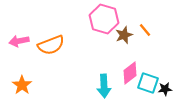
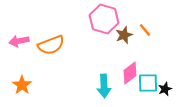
cyan square: rotated 20 degrees counterclockwise
black star: rotated 16 degrees counterclockwise
